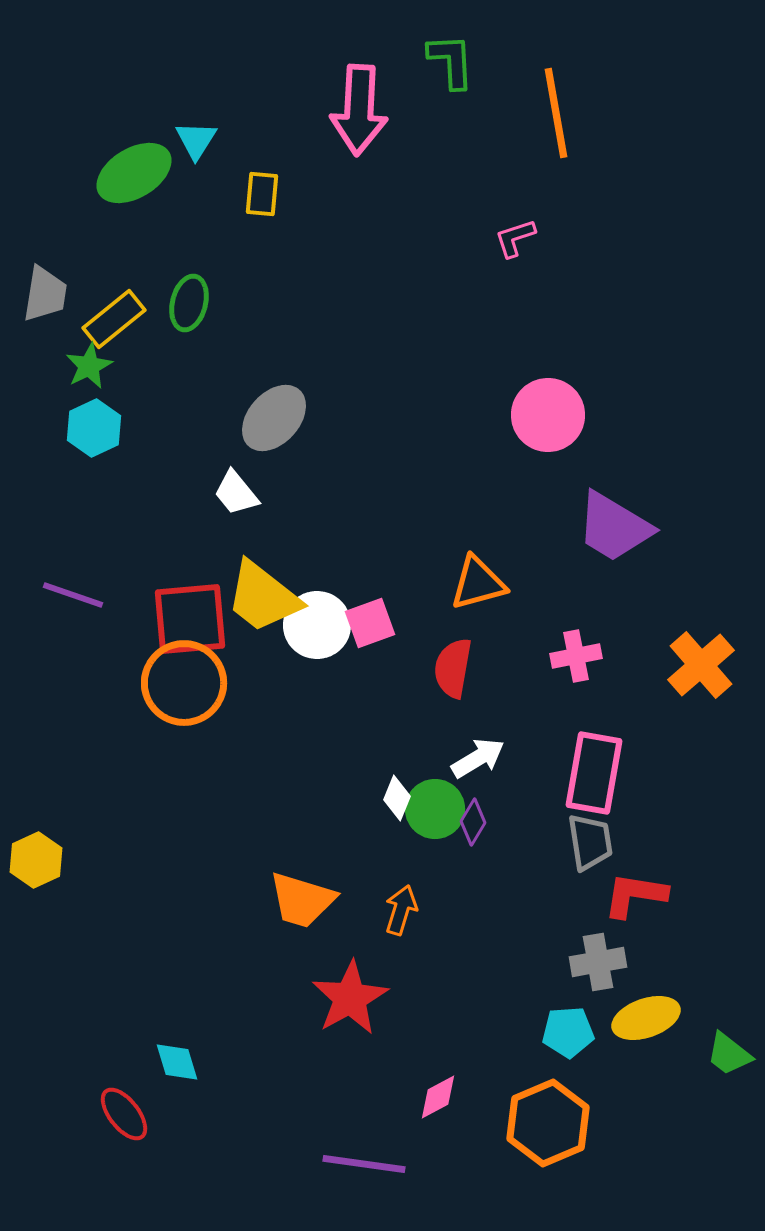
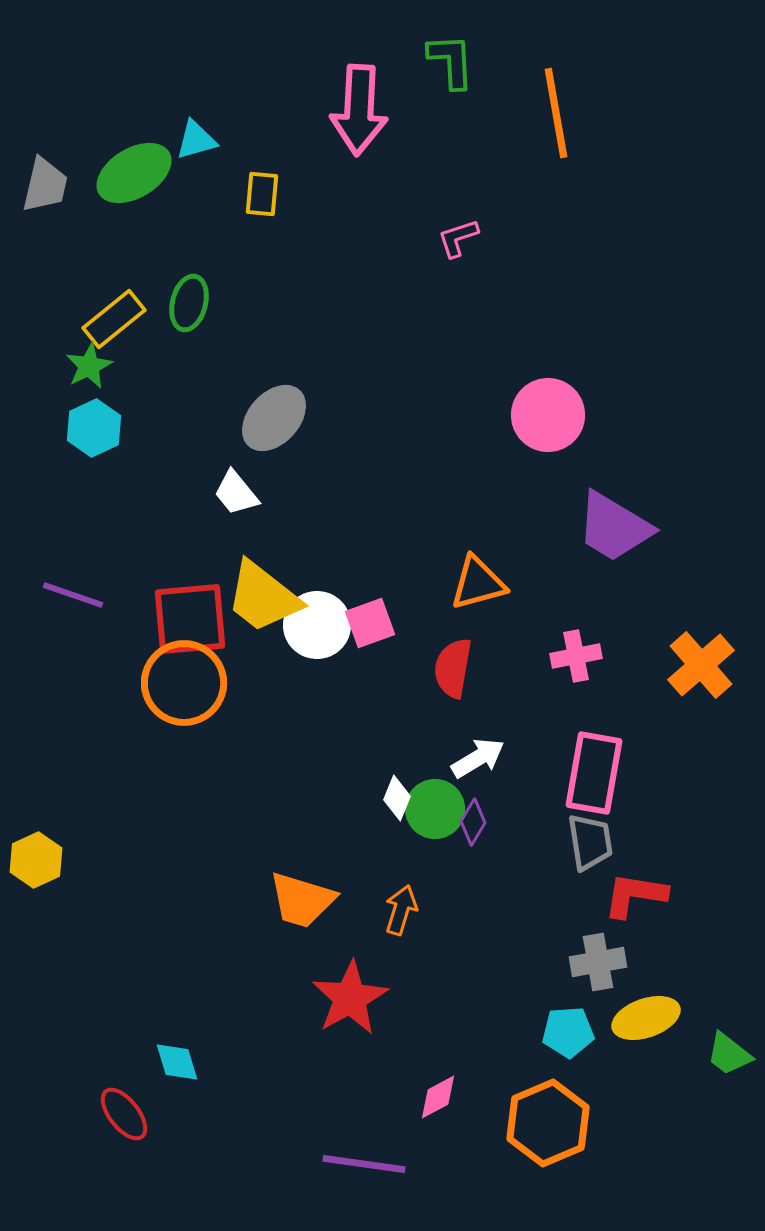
cyan triangle at (196, 140): rotated 42 degrees clockwise
pink L-shape at (515, 238): moved 57 px left
gray trapezoid at (45, 294): moved 109 px up; rotated 4 degrees clockwise
